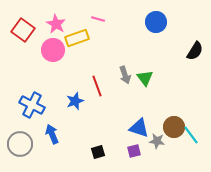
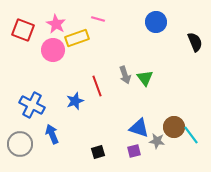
red square: rotated 15 degrees counterclockwise
black semicircle: moved 9 px up; rotated 54 degrees counterclockwise
